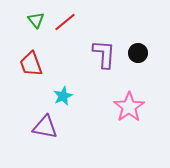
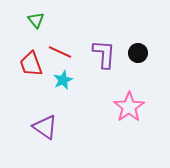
red line: moved 5 px left, 30 px down; rotated 65 degrees clockwise
cyan star: moved 16 px up
purple triangle: rotated 24 degrees clockwise
